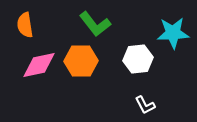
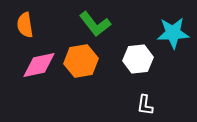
orange hexagon: rotated 8 degrees counterclockwise
white L-shape: rotated 35 degrees clockwise
